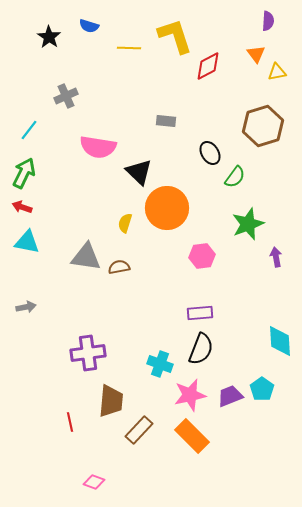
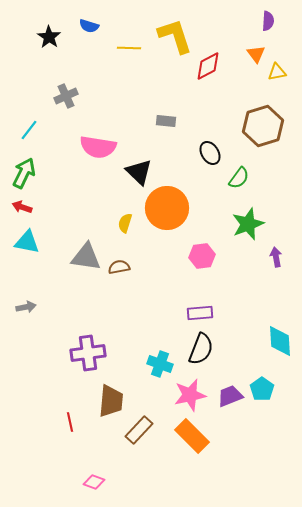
green semicircle: moved 4 px right, 1 px down
